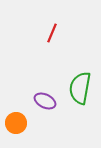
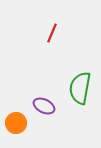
purple ellipse: moved 1 px left, 5 px down
